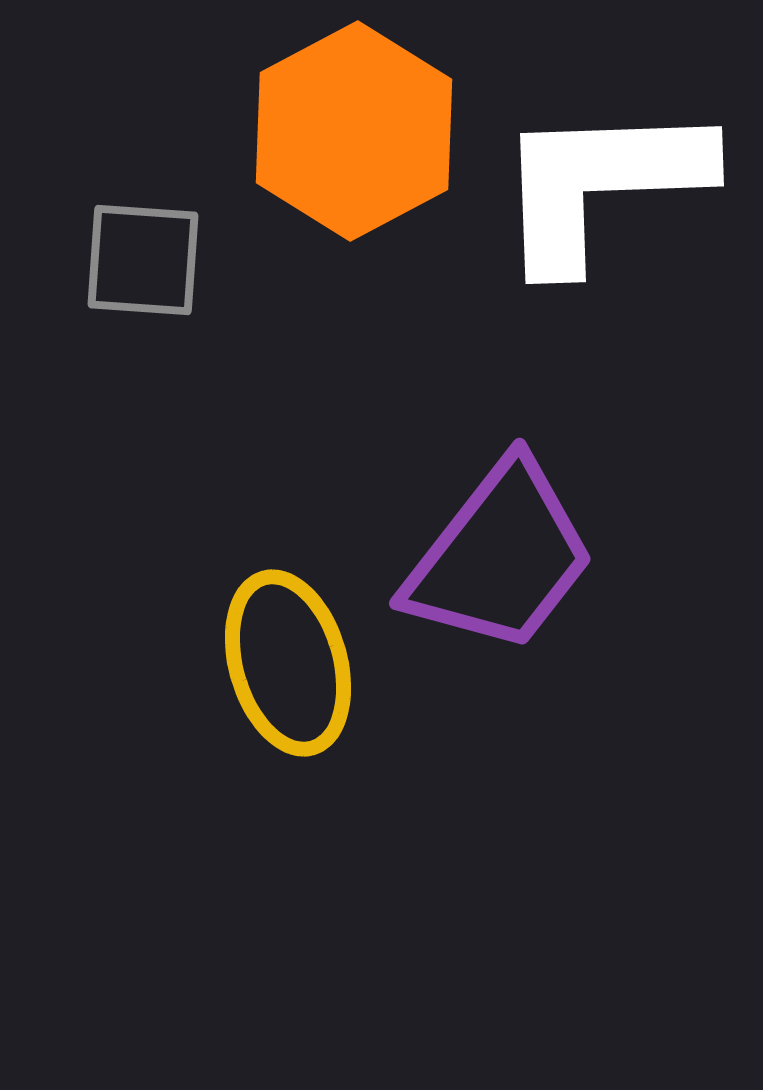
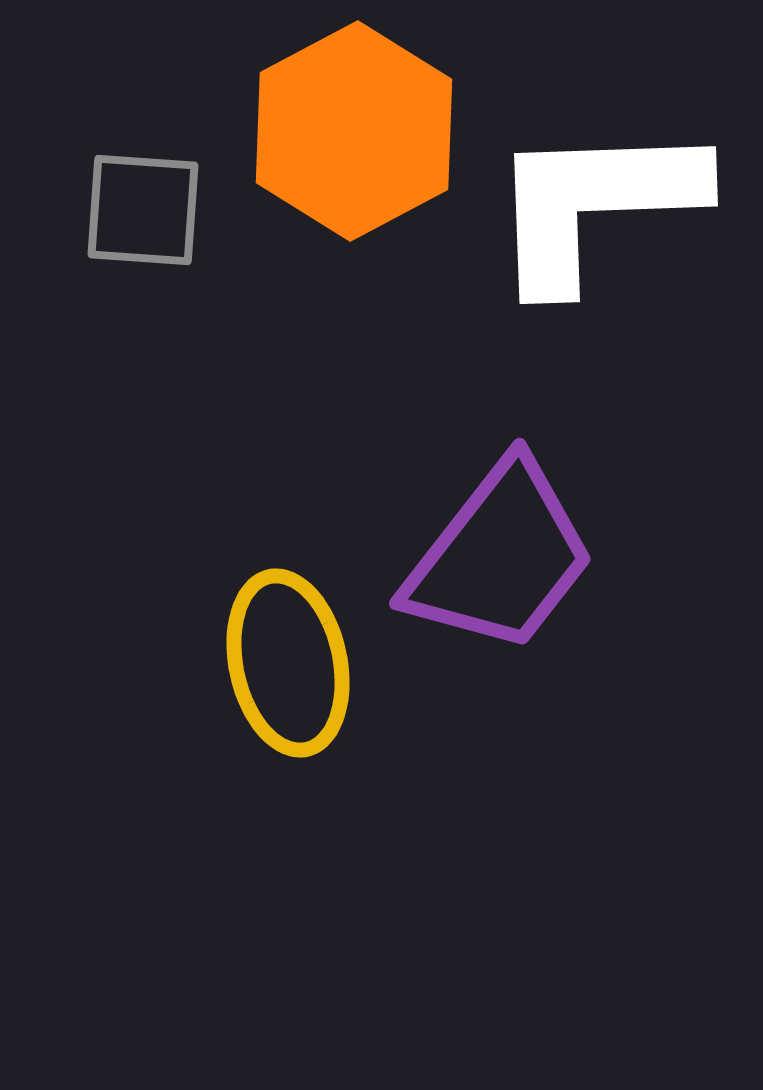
white L-shape: moved 6 px left, 20 px down
gray square: moved 50 px up
yellow ellipse: rotated 4 degrees clockwise
